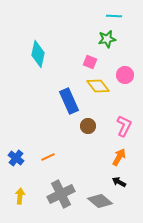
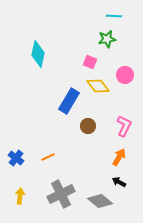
blue rectangle: rotated 55 degrees clockwise
